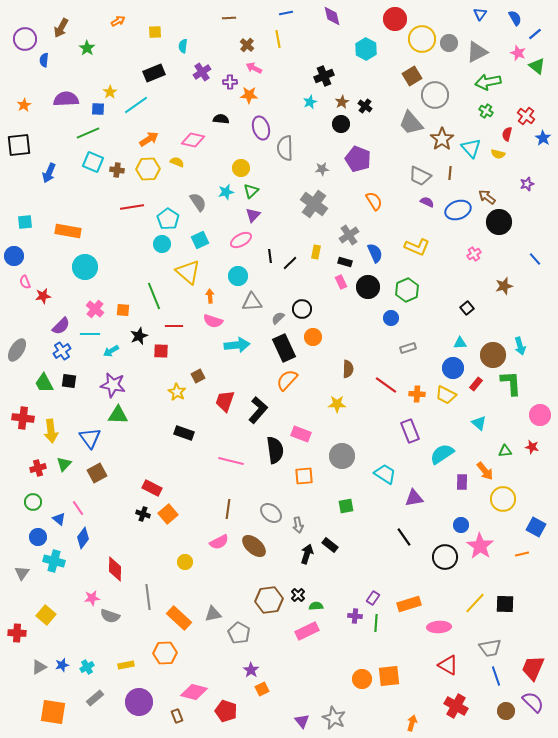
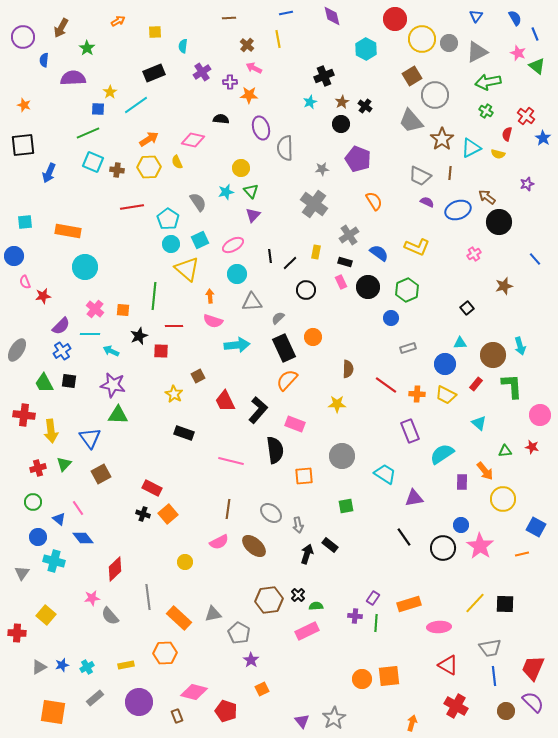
blue triangle at (480, 14): moved 4 px left, 2 px down
blue line at (535, 34): rotated 72 degrees counterclockwise
purple circle at (25, 39): moved 2 px left, 2 px up
purple semicircle at (66, 99): moved 7 px right, 21 px up
orange star at (24, 105): rotated 24 degrees counterclockwise
gray trapezoid at (411, 123): moved 2 px up
black square at (19, 145): moved 4 px right
cyan triangle at (471, 148): rotated 45 degrees clockwise
yellow semicircle at (177, 162): rotated 136 degrees counterclockwise
yellow hexagon at (148, 169): moved 1 px right, 2 px up
green triangle at (251, 191): rotated 28 degrees counterclockwise
pink ellipse at (241, 240): moved 8 px left, 5 px down
cyan circle at (162, 244): moved 9 px right
blue semicircle at (375, 253): moved 4 px right; rotated 30 degrees counterclockwise
yellow triangle at (188, 272): moved 1 px left, 3 px up
cyan circle at (238, 276): moved 1 px left, 2 px up
green line at (154, 296): rotated 28 degrees clockwise
black circle at (302, 309): moved 4 px right, 19 px up
cyan arrow at (111, 351): rotated 56 degrees clockwise
blue circle at (453, 368): moved 8 px left, 4 px up
green L-shape at (511, 383): moved 1 px right, 3 px down
yellow star at (177, 392): moved 3 px left, 2 px down
red trapezoid at (225, 401): rotated 45 degrees counterclockwise
red cross at (23, 418): moved 1 px right, 3 px up
pink rectangle at (301, 434): moved 6 px left, 10 px up
brown square at (97, 473): moved 4 px right, 1 px down
blue diamond at (83, 538): rotated 75 degrees counterclockwise
black circle at (445, 557): moved 2 px left, 9 px up
red diamond at (115, 569): rotated 45 degrees clockwise
gray semicircle at (110, 616): rotated 30 degrees clockwise
purple star at (251, 670): moved 10 px up
blue line at (496, 676): moved 2 px left; rotated 12 degrees clockwise
gray star at (334, 718): rotated 15 degrees clockwise
